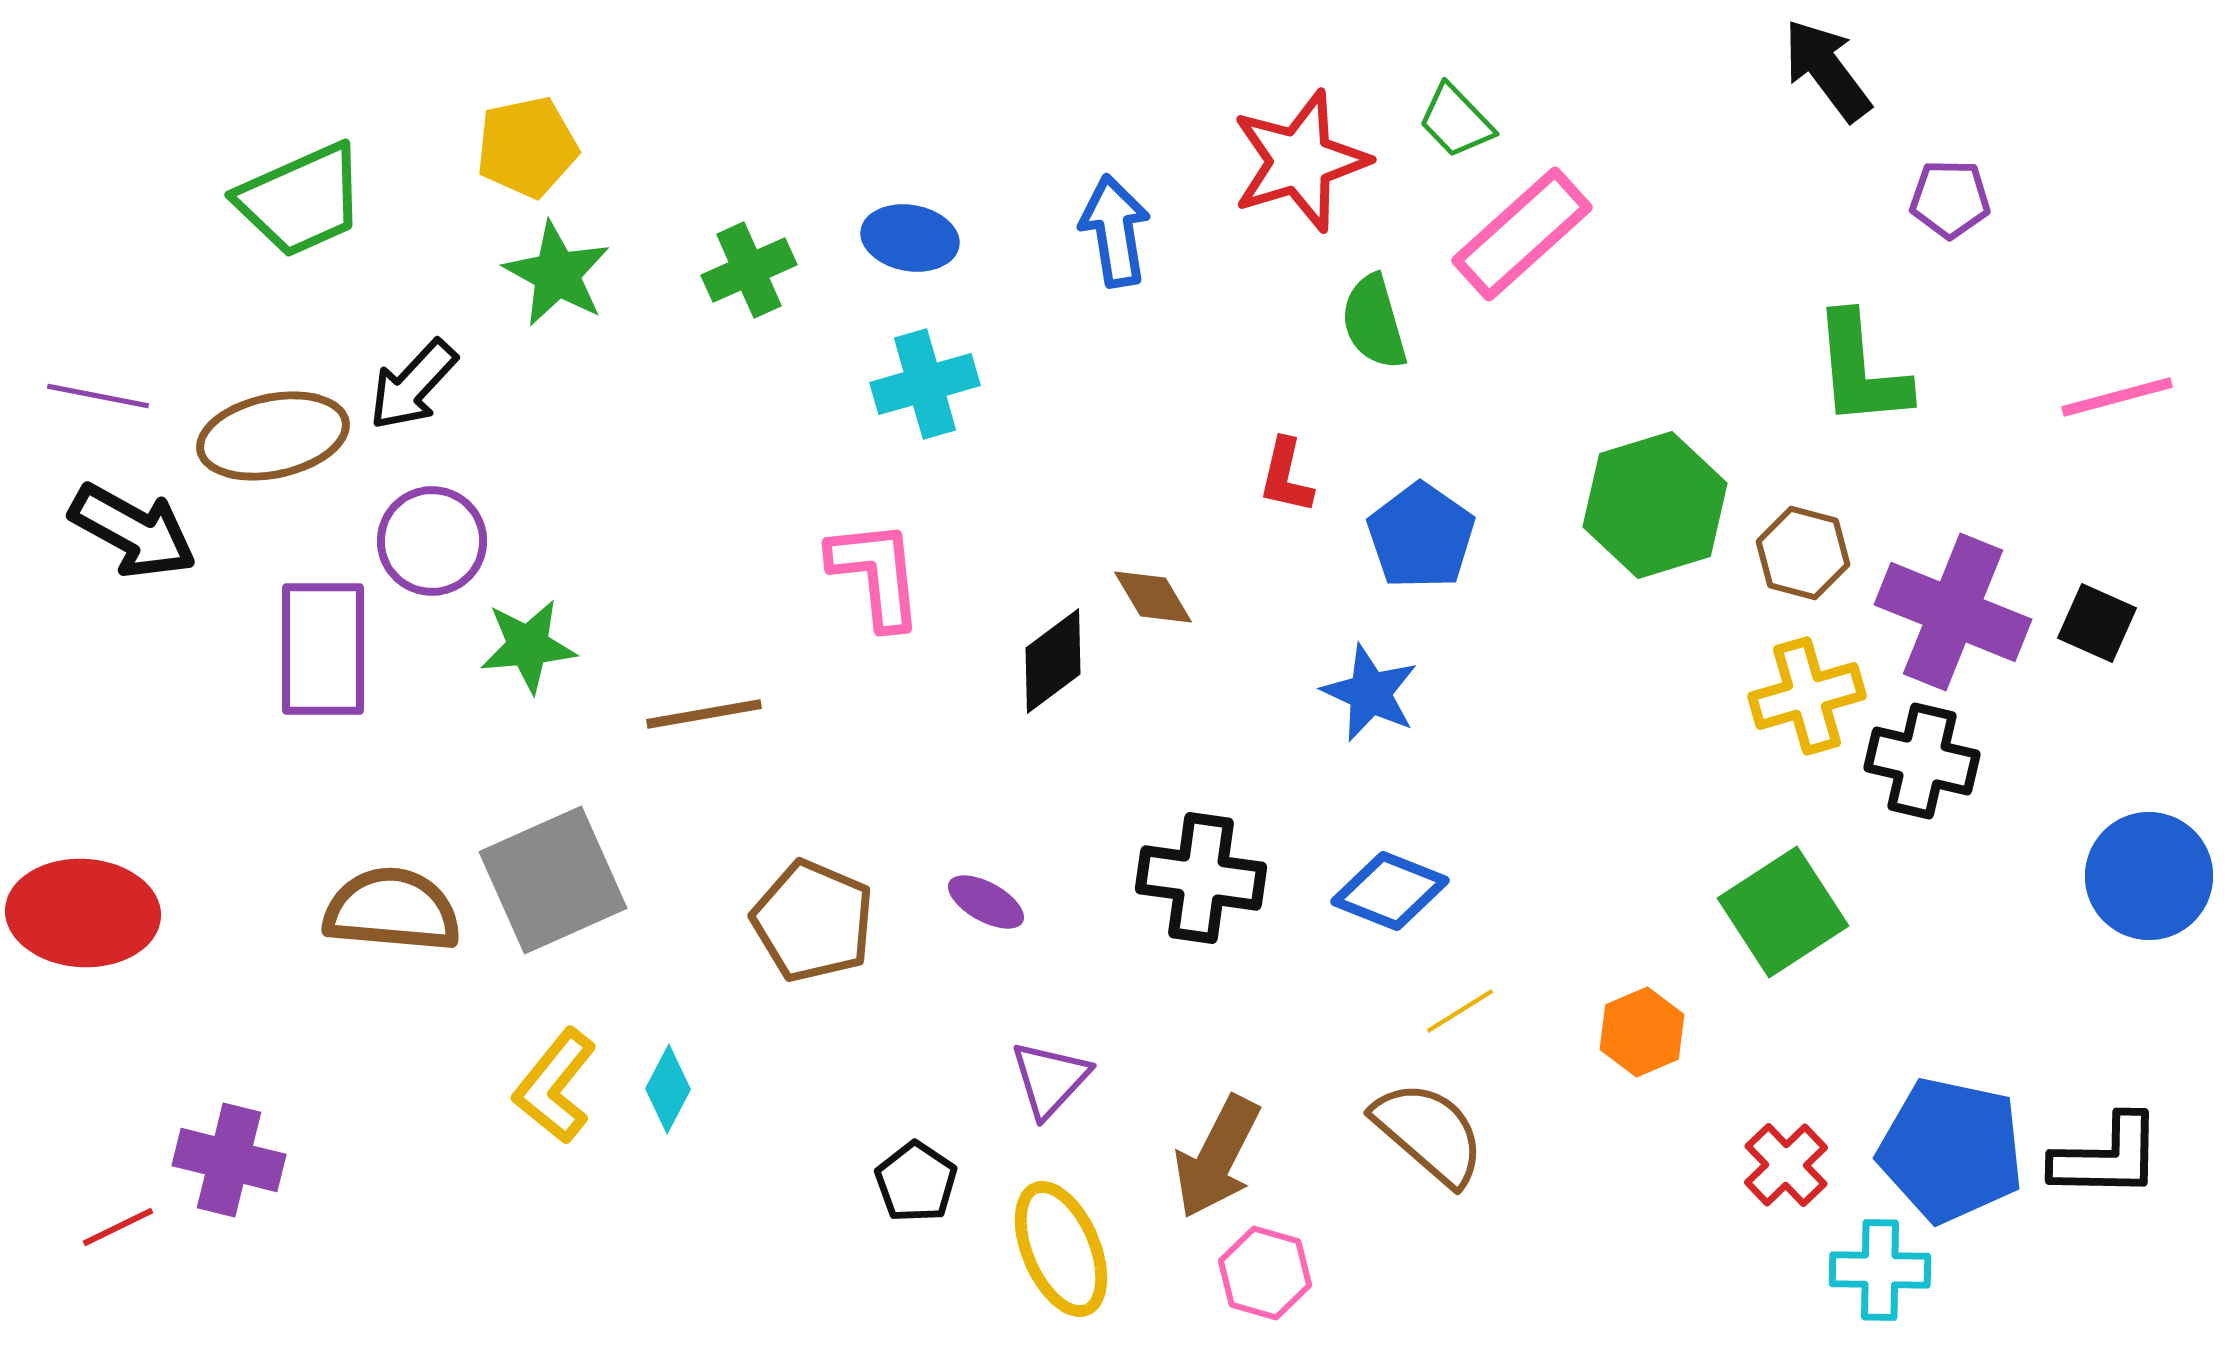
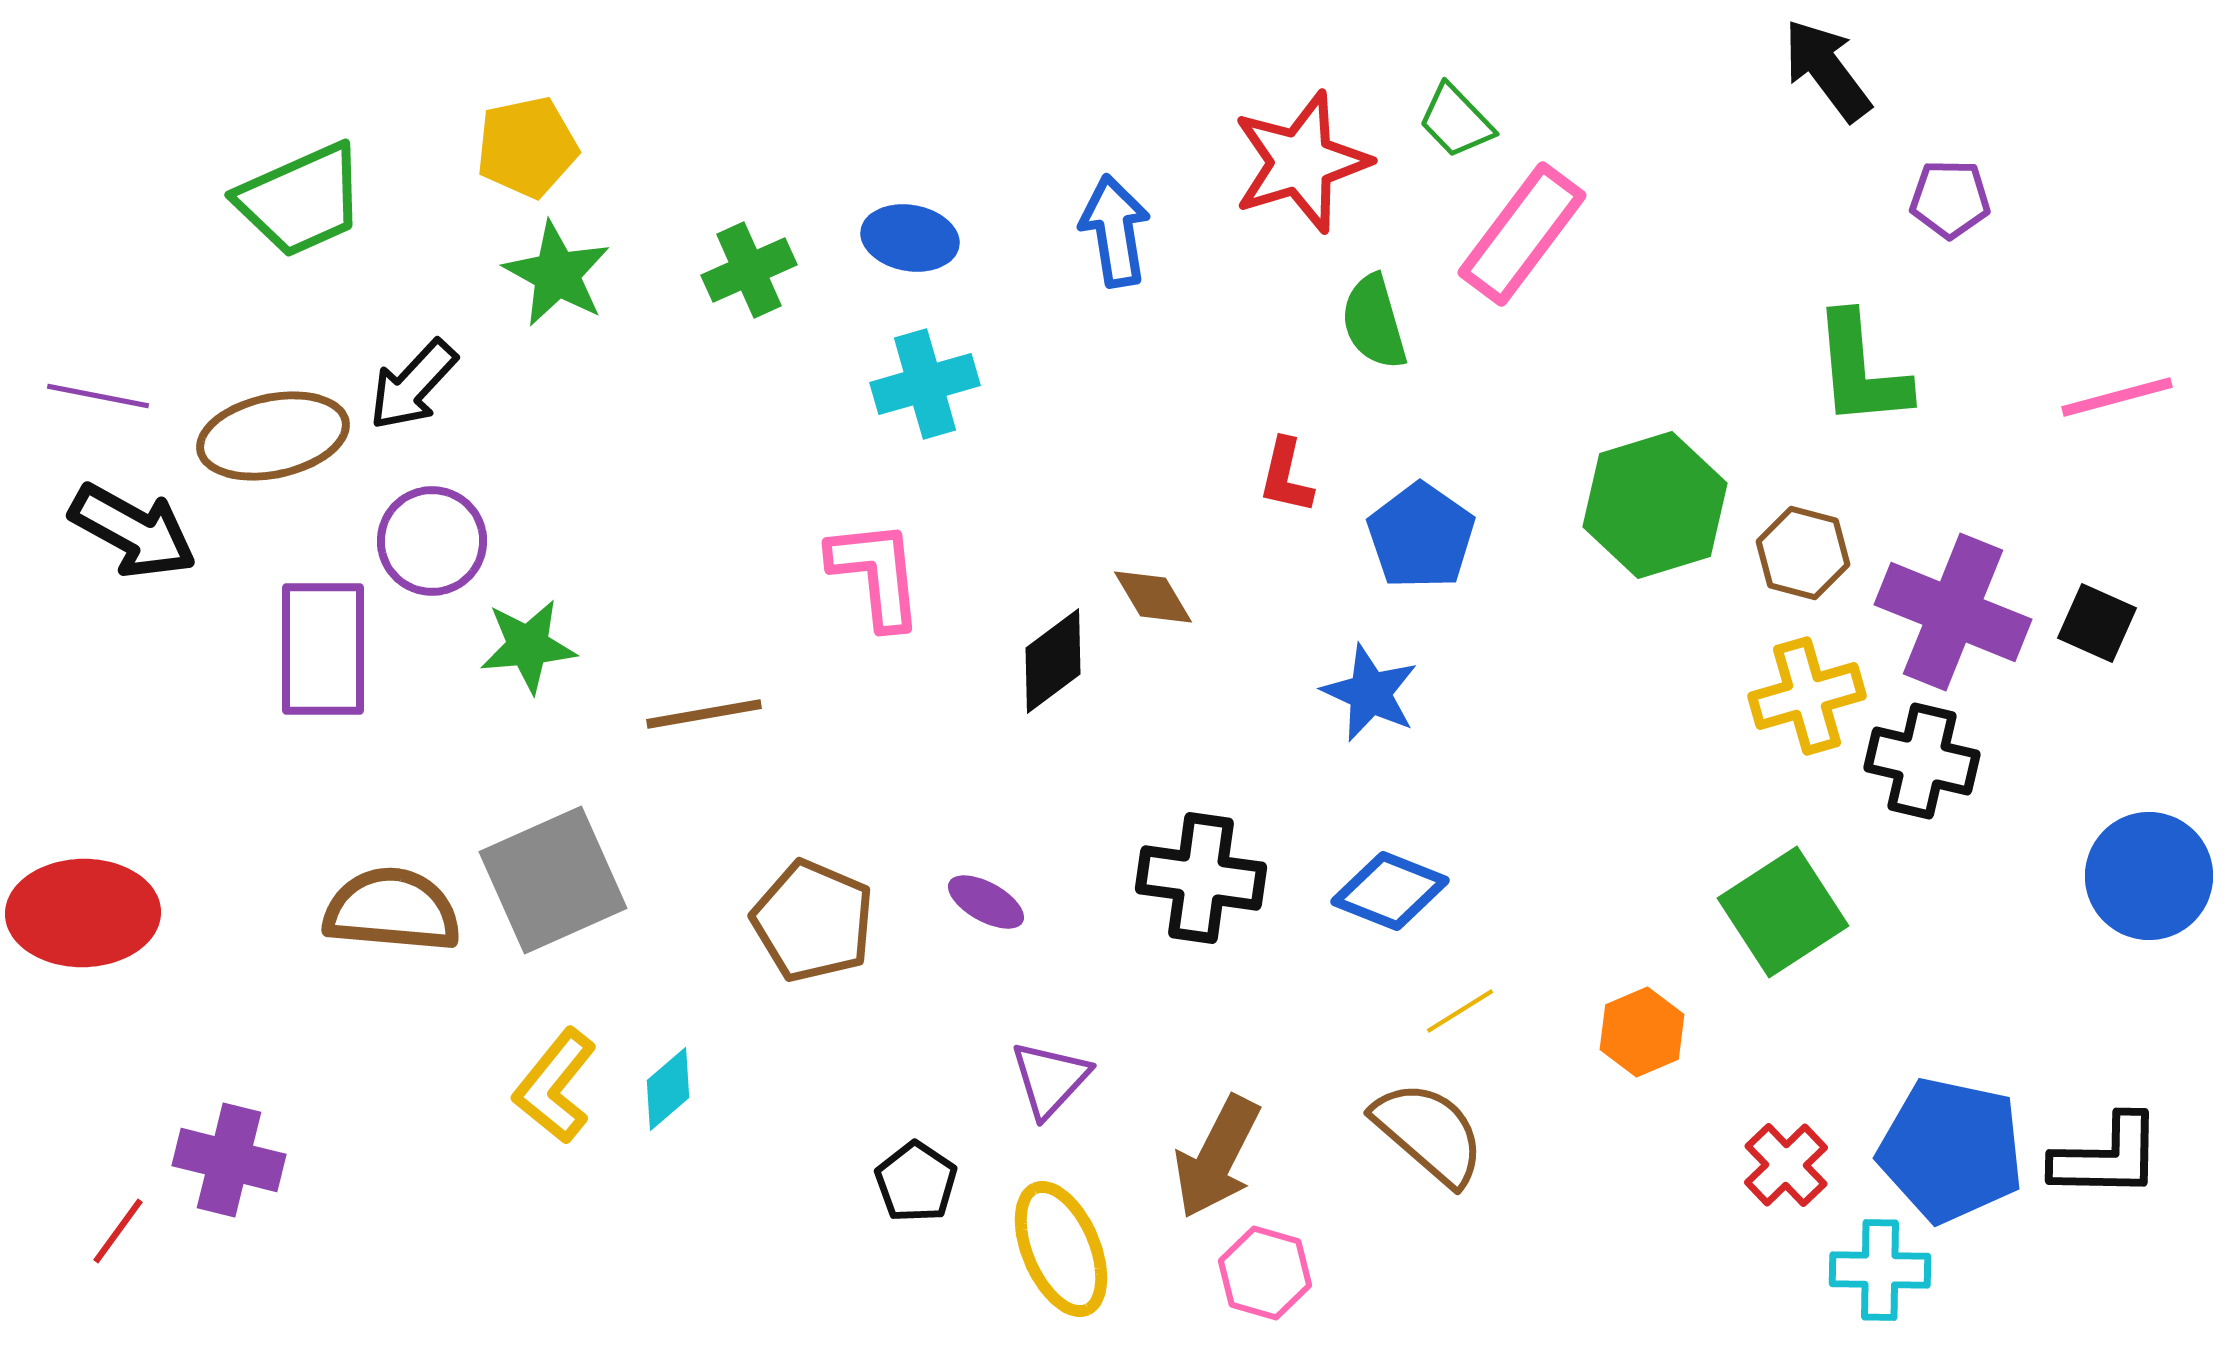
red star at (1300, 161): moved 1 px right, 1 px down
pink rectangle at (1522, 234): rotated 11 degrees counterclockwise
red ellipse at (83, 913): rotated 4 degrees counterclockwise
cyan diamond at (668, 1089): rotated 22 degrees clockwise
red line at (118, 1227): moved 4 px down; rotated 28 degrees counterclockwise
